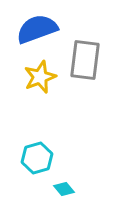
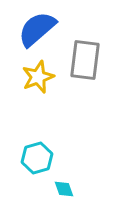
blue semicircle: rotated 21 degrees counterclockwise
yellow star: moved 2 px left
cyan diamond: rotated 20 degrees clockwise
